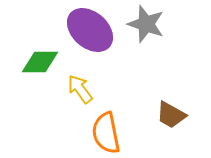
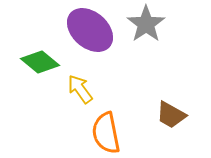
gray star: rotated 18 degrees clockwise
green diamond: rotated 39 degrees clockwise
